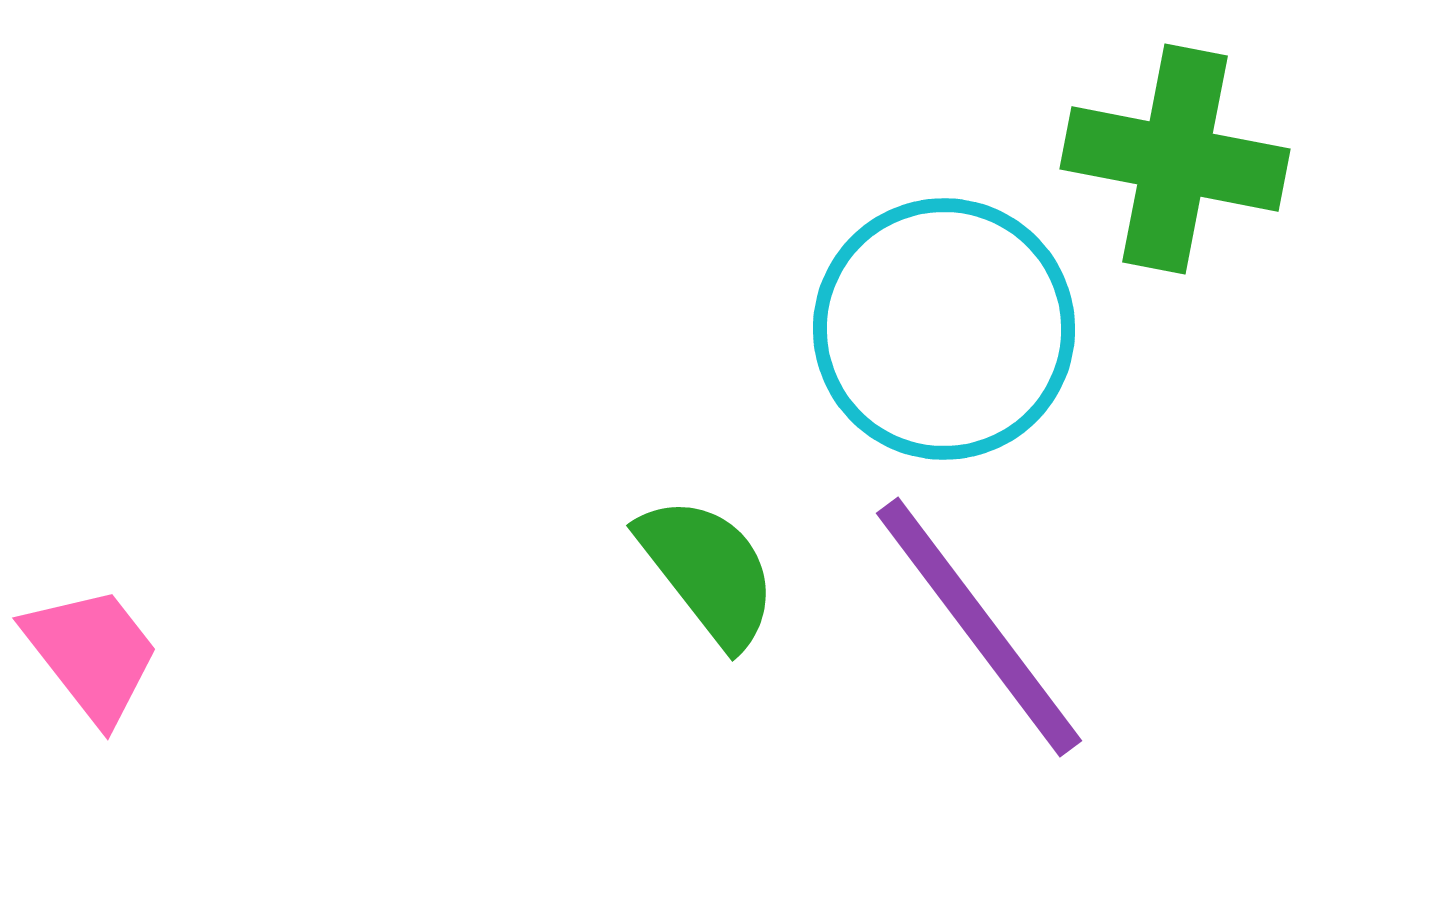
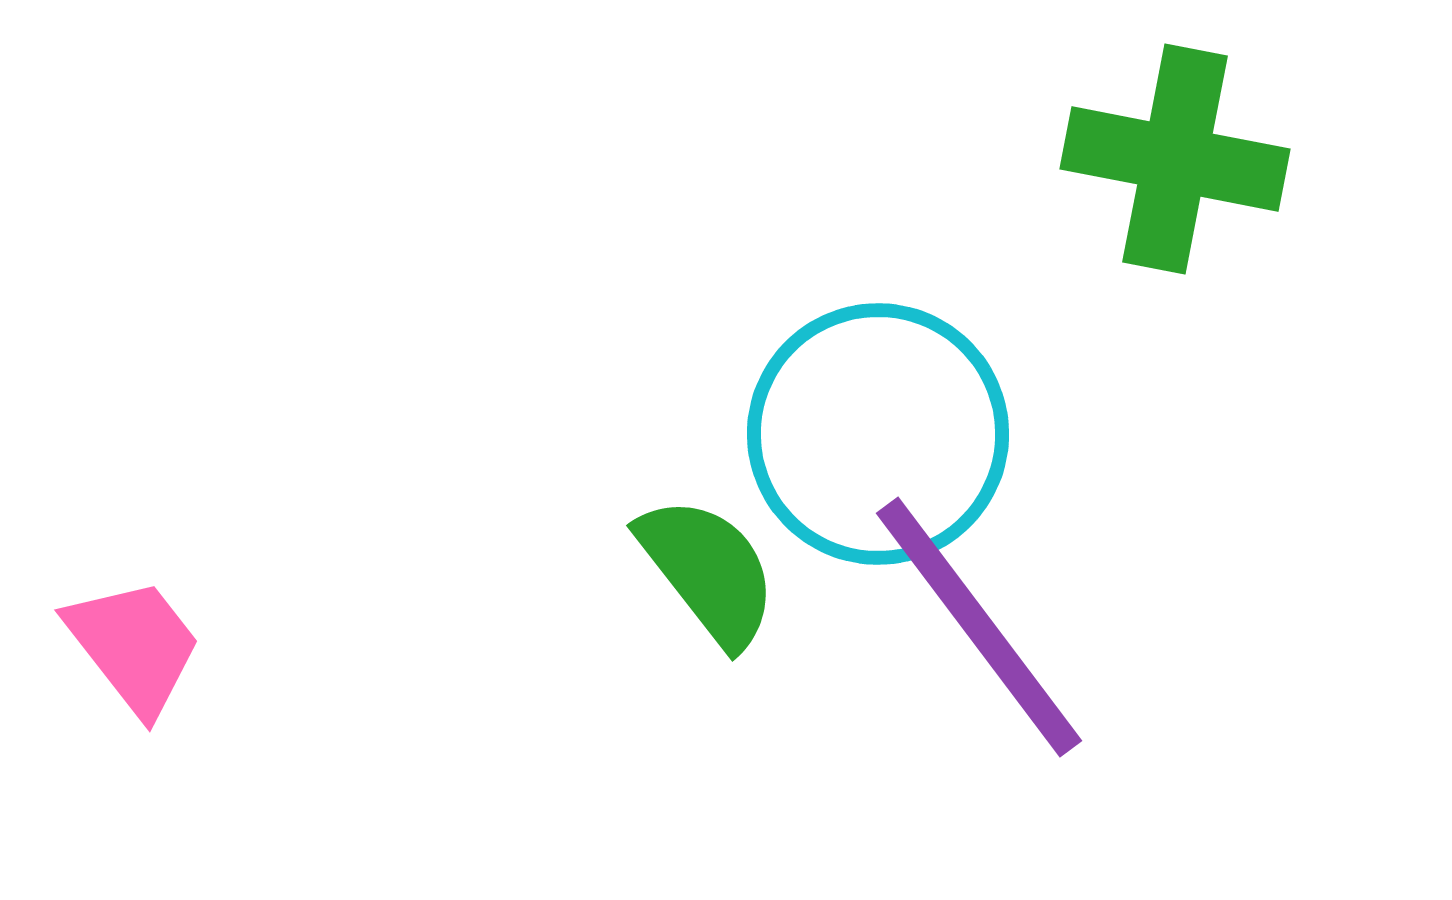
cyan circle: moved 66 px left, 105 px down
pink trapezoid: moved 42 px right, 8 px up
